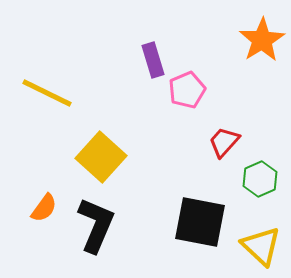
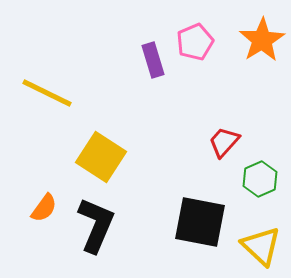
pink pentagon: moved 8 px right, 48 px up
yellow square: rotated 9 degrees counterclockwise
